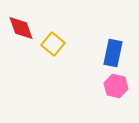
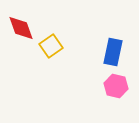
yellow square: moved 2 px left, 2 px down; rotated 15 degrees clockwise
blue rectangle: moved 1 px up
